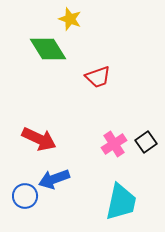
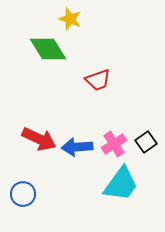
red trapezoid: moved 3 px down
blue arrow: moved 23 px right, 32 px up; rotated 16 degrees clockwise
blue circle: moved 2 px left, 2 px up
cyan trapezoid: moved 18 px up; rotated 24 degrees clockwise
